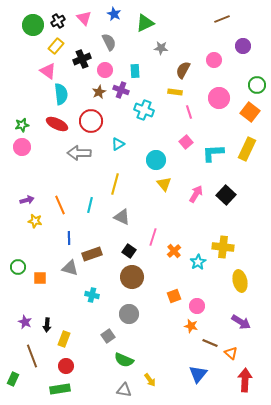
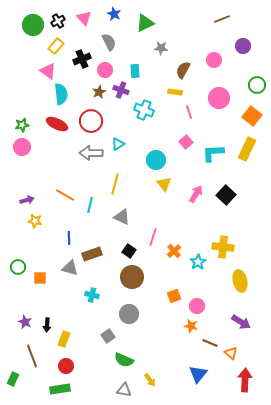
orange square at (250, 112): moved 2 px right, 4 px down
gray arrow at (79, 153): moved 12 px right
orange line at (60, 205): moved 5 px right, 10 px up; rotated 36 degrees counterclockwise
